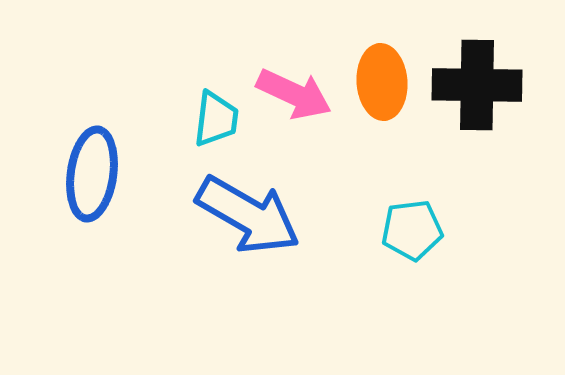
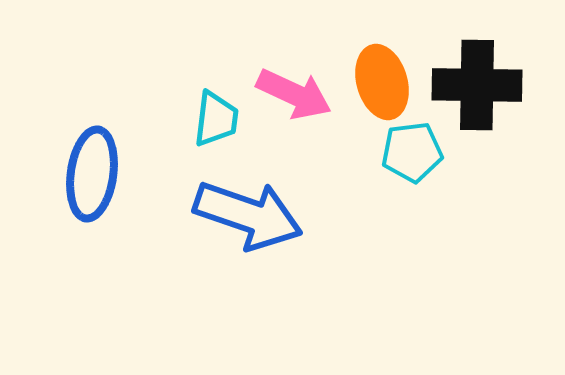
orange ellipse: rotated 12 degrees counterclockwise
blue arrow: rotated 11 degrees counterclockwise
cyan pentagon: moved 78 px up
